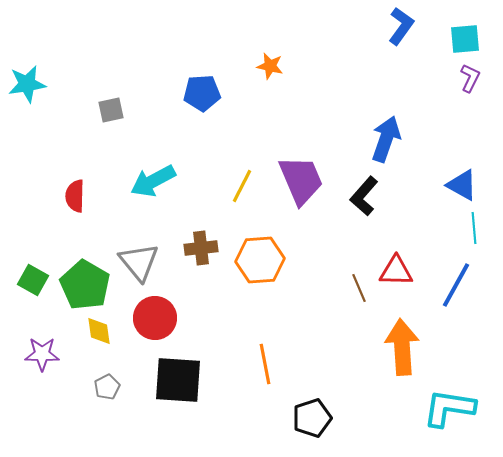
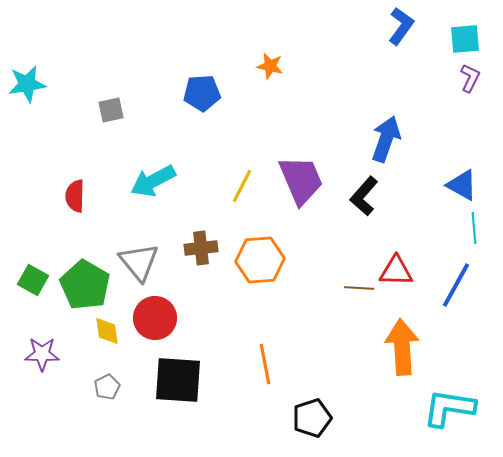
brown line: rotated 64 degrees counterclockwise
yellow diamond: moved 8 px right
